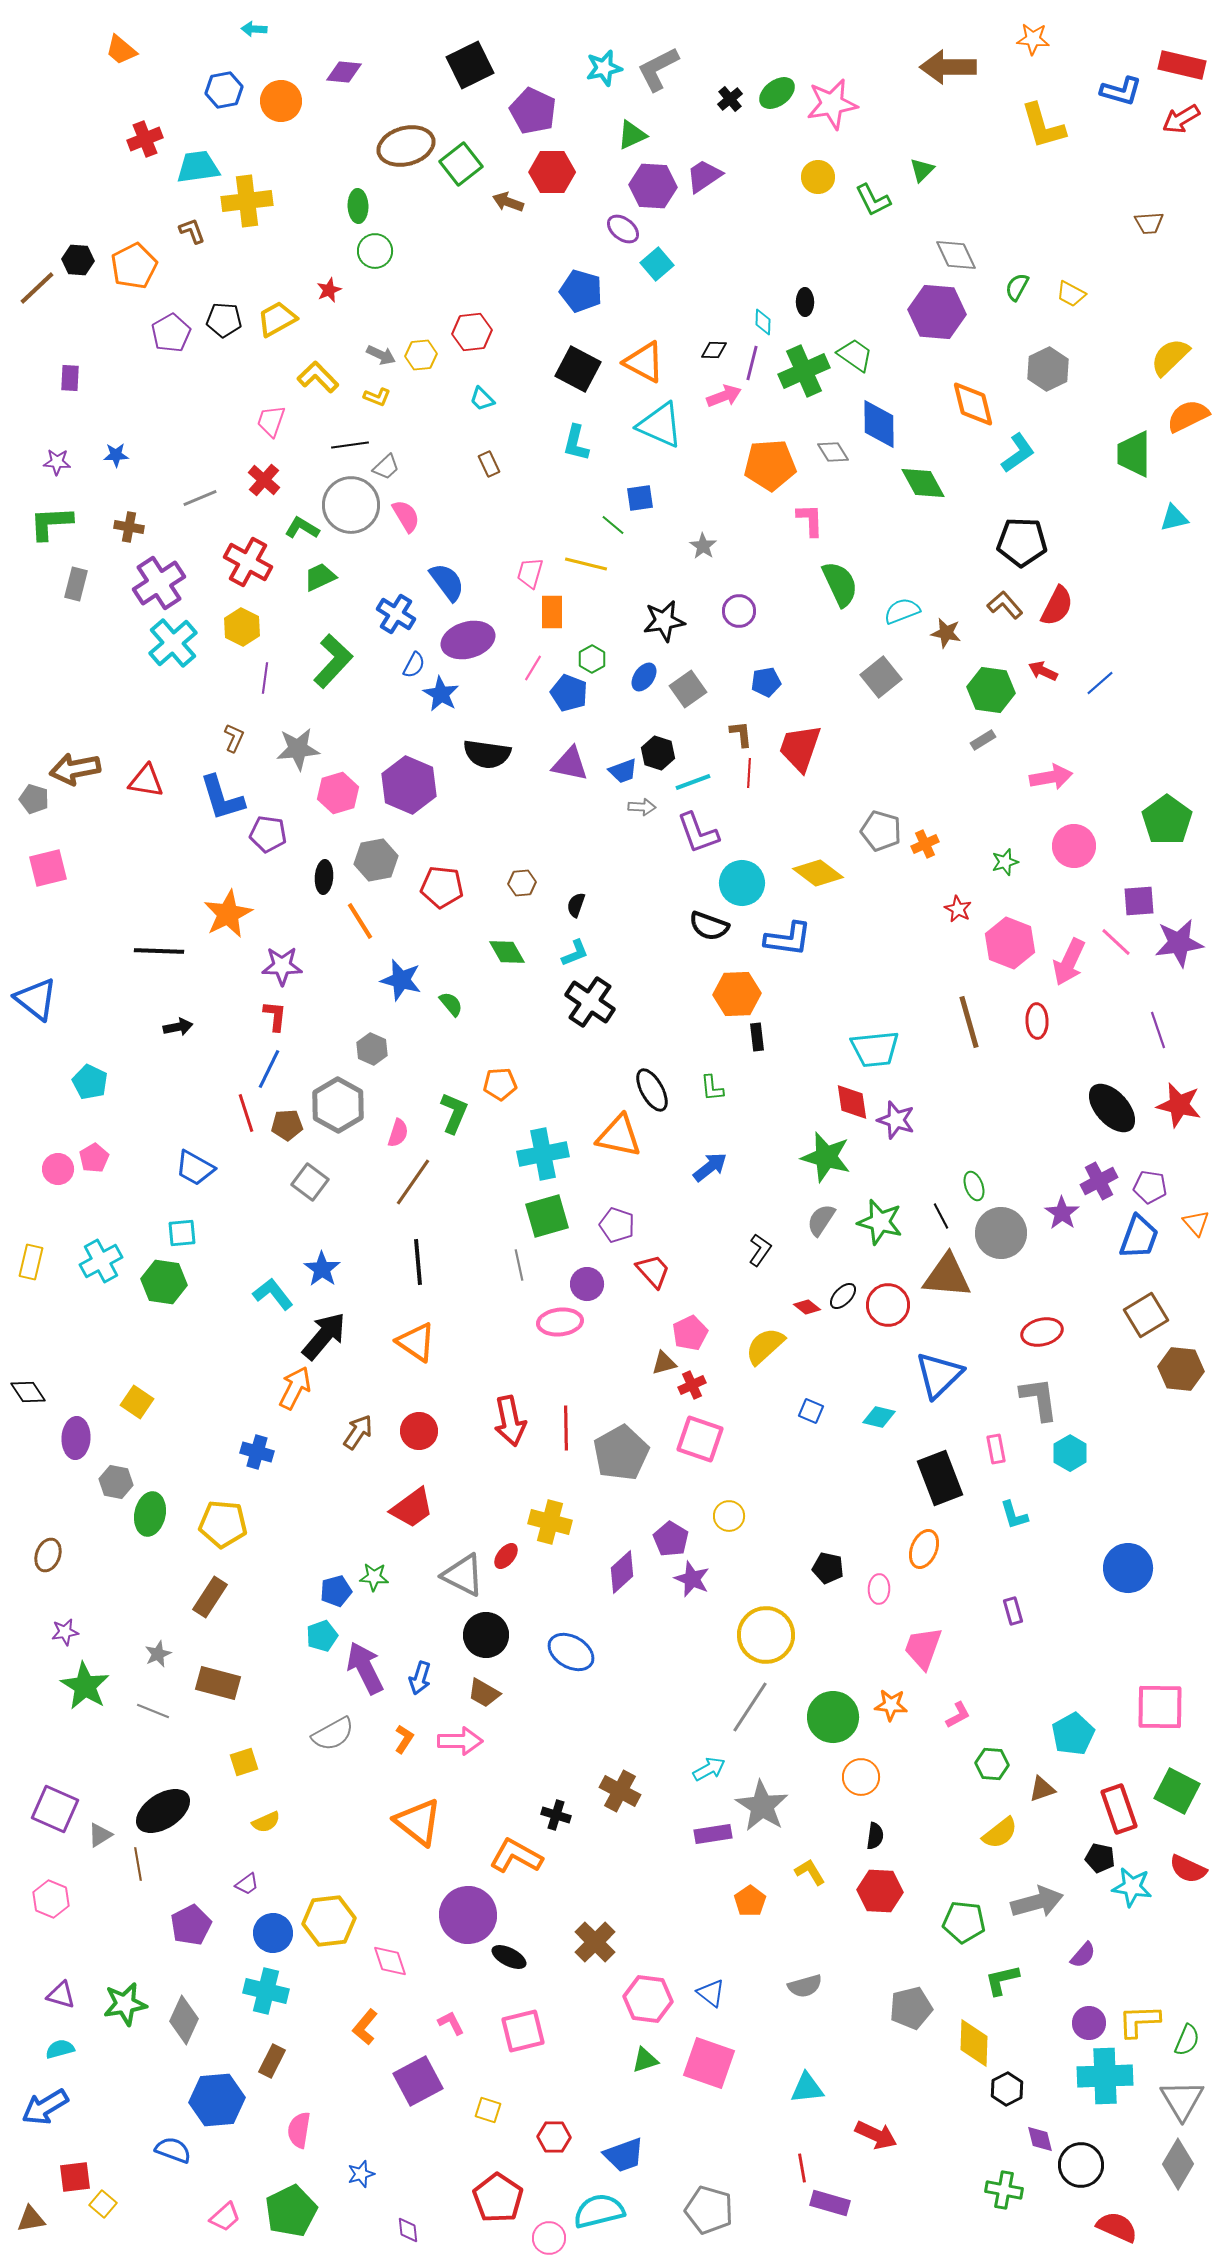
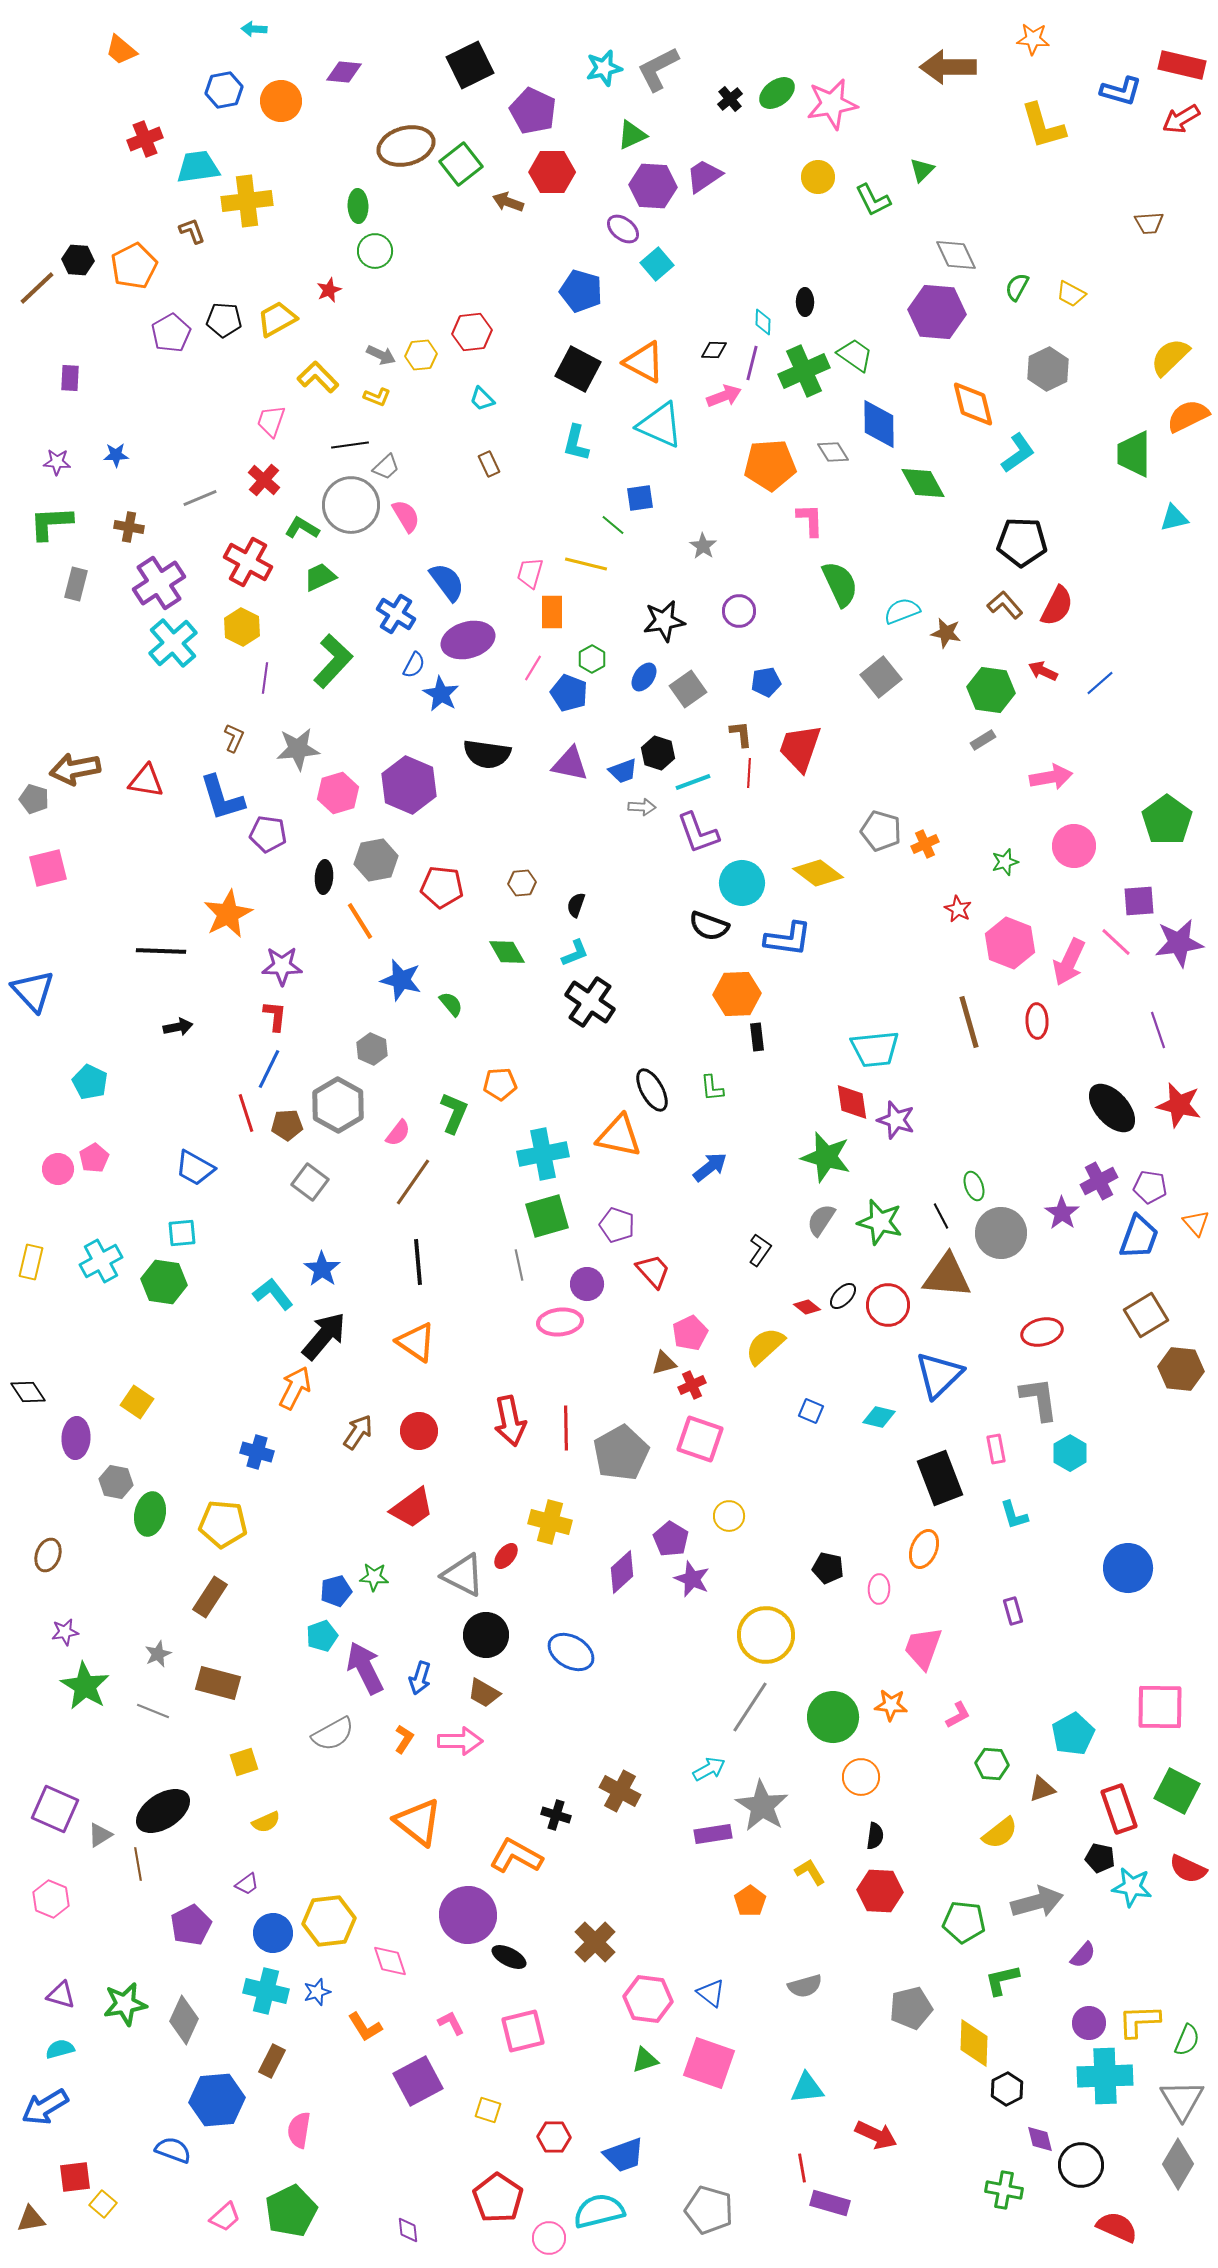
black line at (159, 951): moved 2 px right
blue triangle at (36, 999): moved 3 px left, 8 px up; rotated 9 degrees clockwise
pink semicircle at (398, 1133): rotated 20 degrees clockwise
orange L-shape at (365, 2027): rotated 72 degrees counterclockwise
blue star at (361, 2174): moved 44 px left, 182 px up
